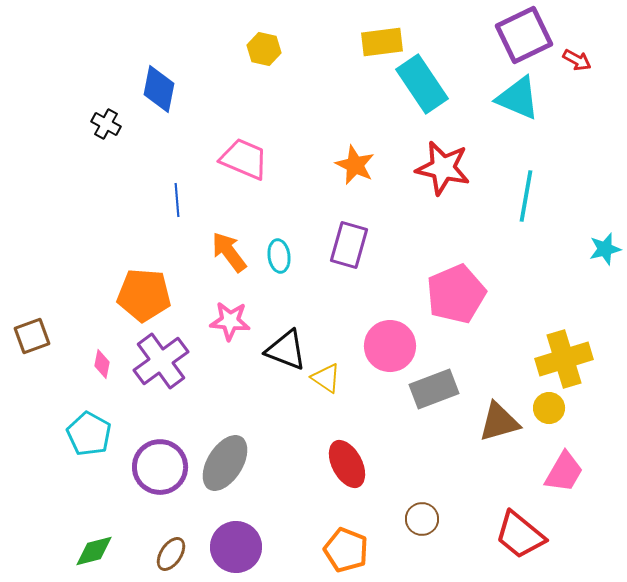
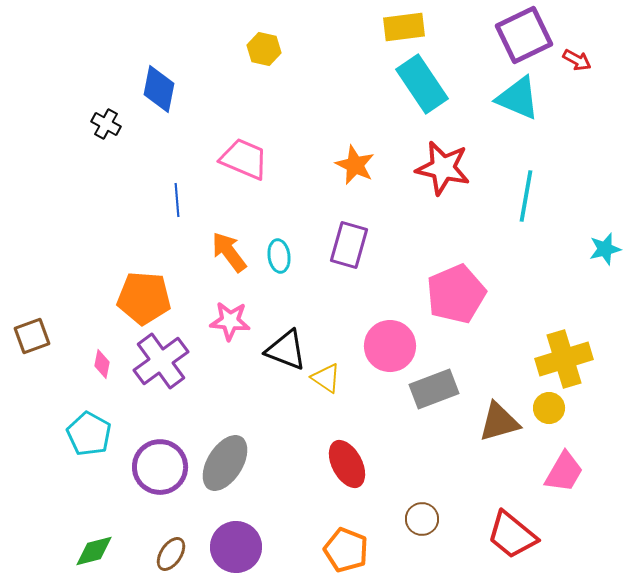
yellow rectangle at (382, 42): moved 22 px right, 15 px up
orange pentagon at (144, 295): moved 3 px down
red trapezoid at (520, 535): moved 8 px left
